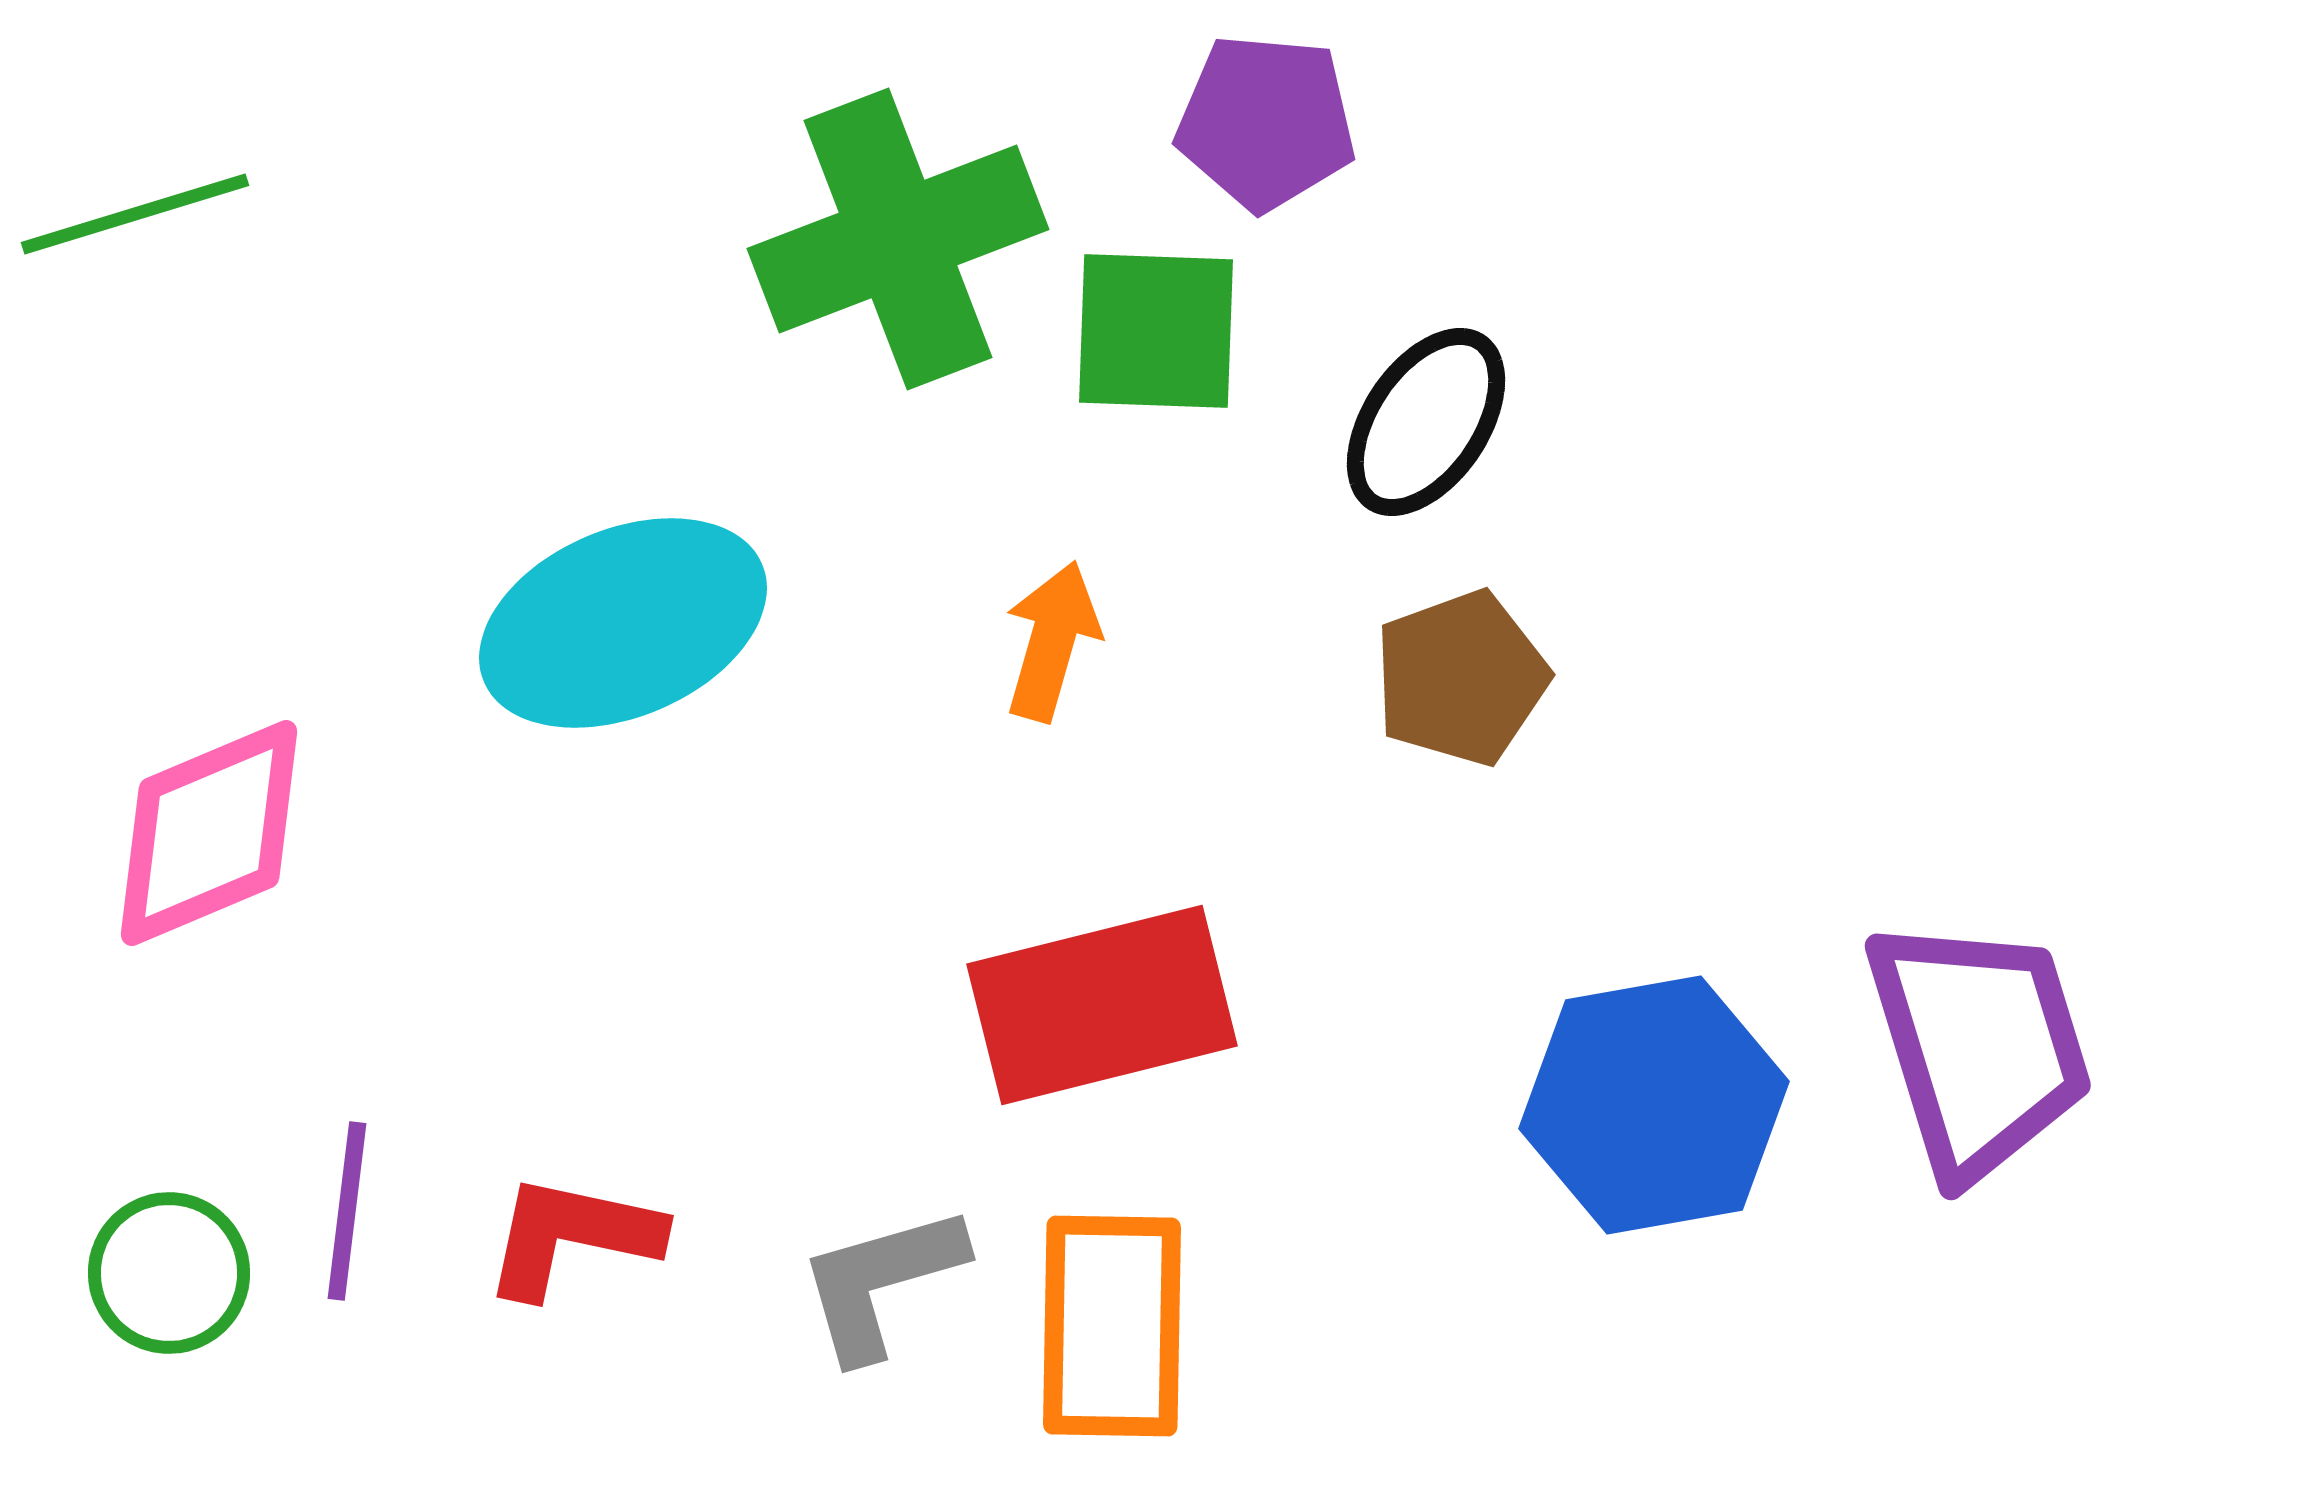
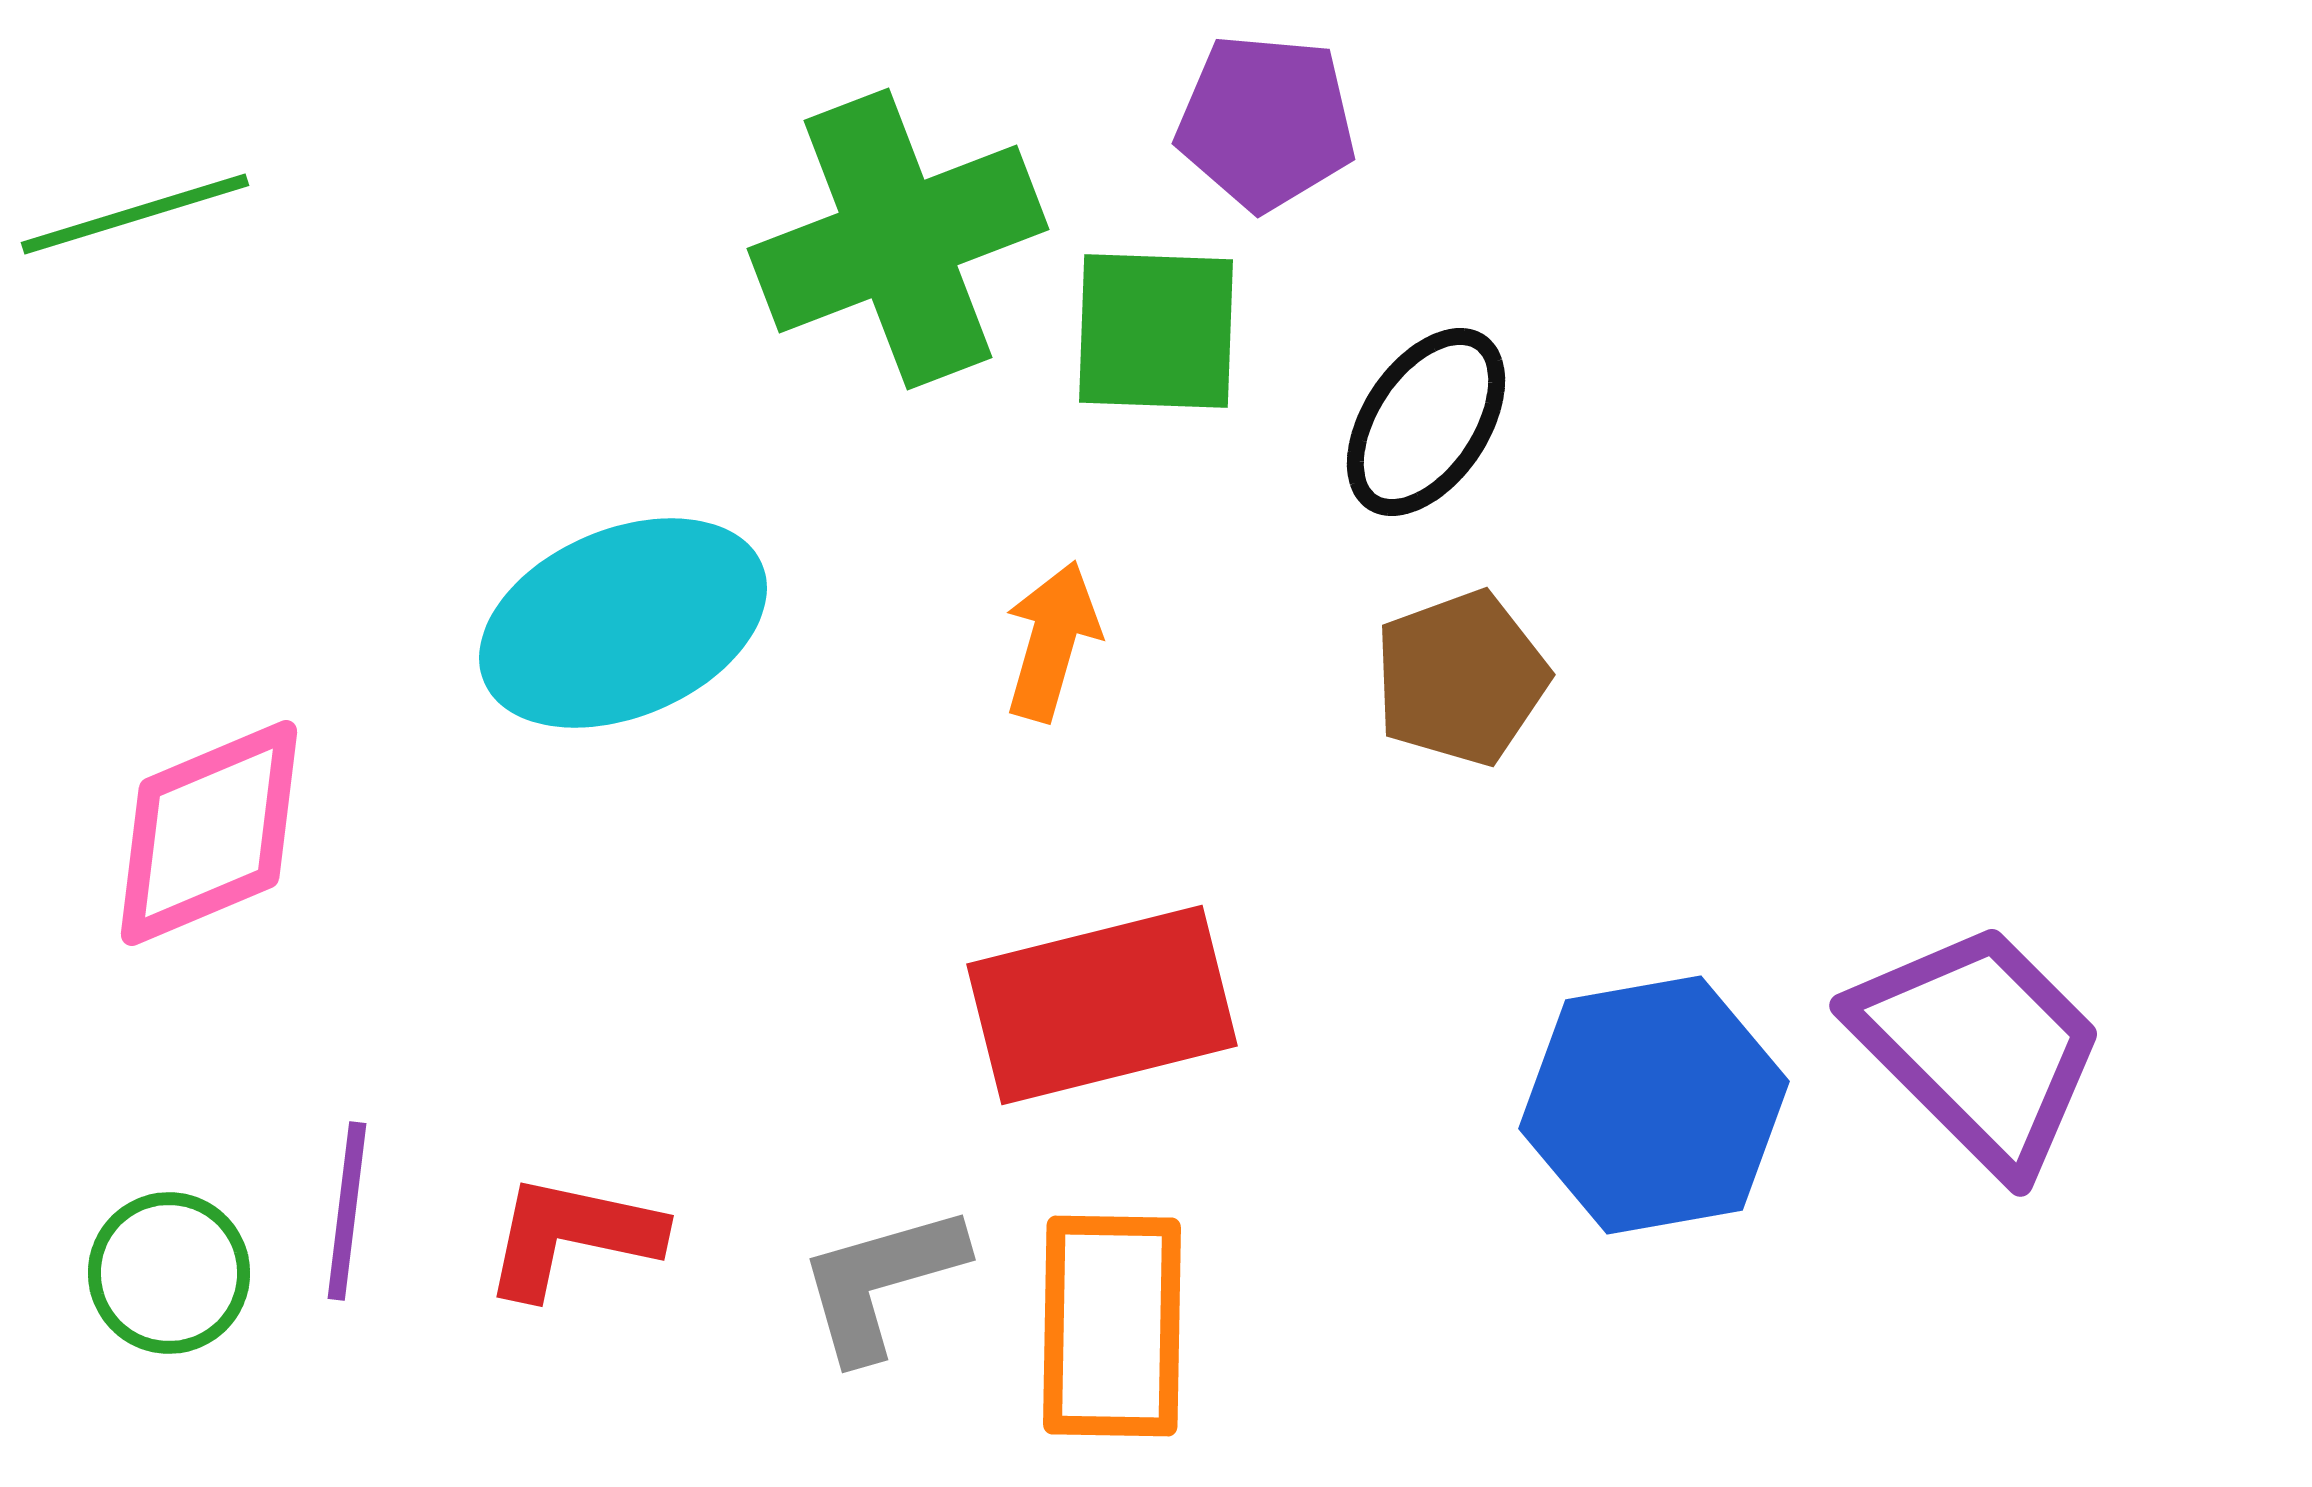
purple trapezoid: rotated 28 degrees counterclockwise
